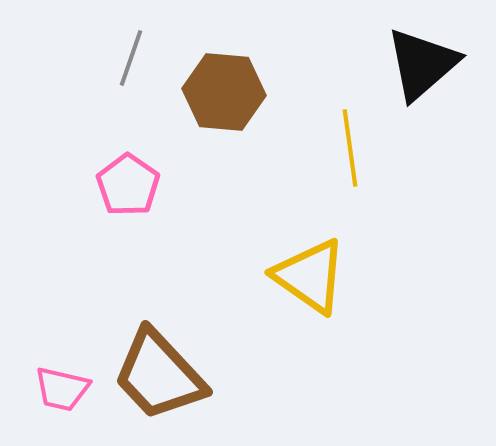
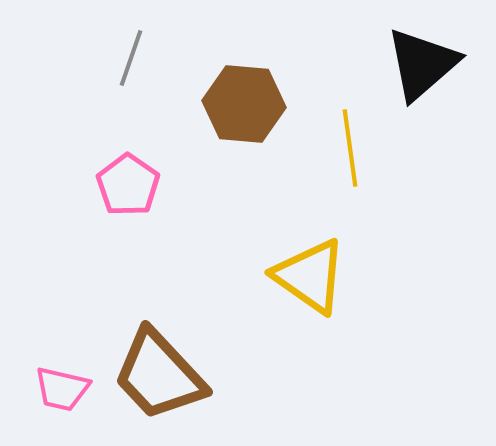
brown hexagon: moved 20 px right, 12 px down
